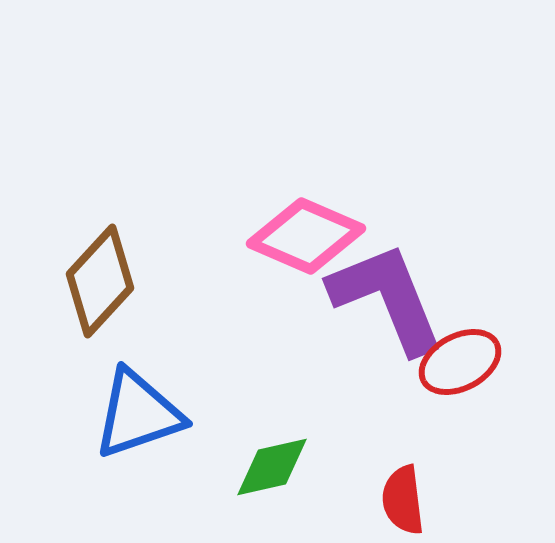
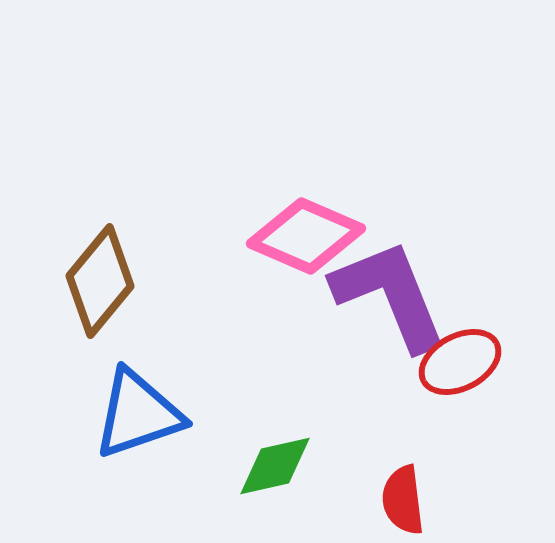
brown diamond: rotated 3 degrees counterclockwise
purple L-shape: moved 3 px right, 3 px up
green diamond: moved 3 px right, 1 px up
